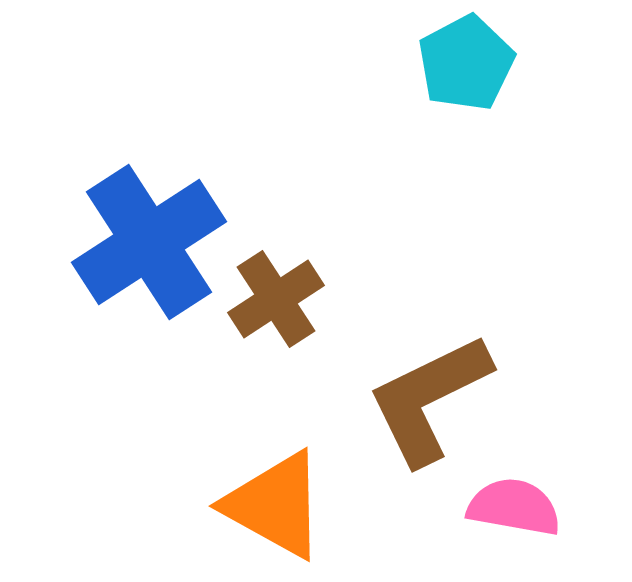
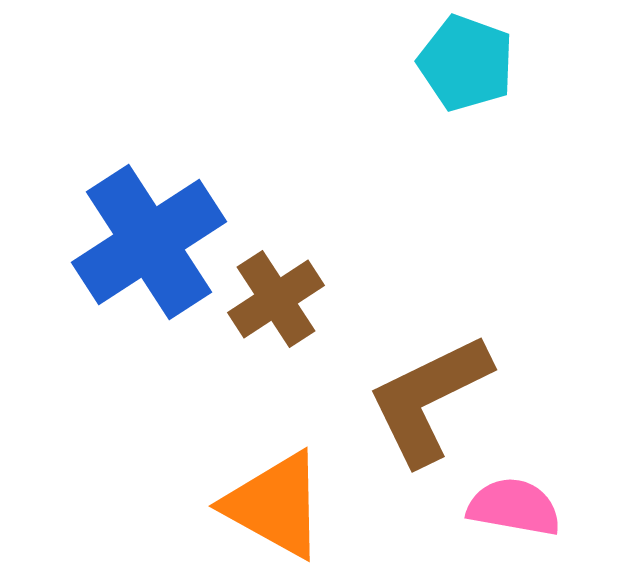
cyan pentagon: rotated 24 degrees counterclockwise
